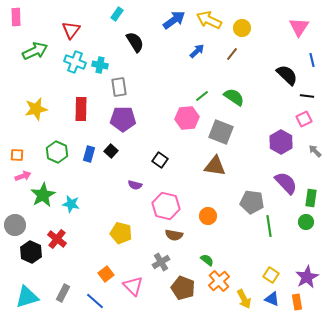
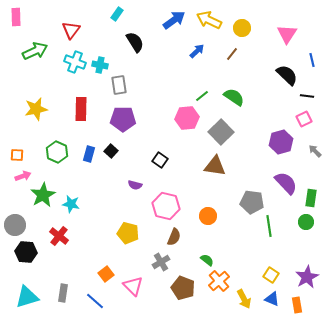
pink triangle at (299, 27): moved 12 px left, 7 px down
gray rectangle at (119, 87): moved 2 px up
gray square at (221, 132): rotated 25 degrees clockwise
purple hexagon at (281, 142): rotated 15 degrees clockwise
yellow pentagon at (121, 233): moved 7 px right
brown semicircle at (174, 235): moved 2 px down; rotated 78 degrees counterclockwise
red cross at (57, 239): moved 2 px right, 3 px up
black hexagon at (31, 252): moved 5 px left; rotated 20 degrees counterclockwise
gray rectangle at (63, 293): rotated 18 degrees counterclockwise
orange rectangle at (297, 302): moved 3 px down
